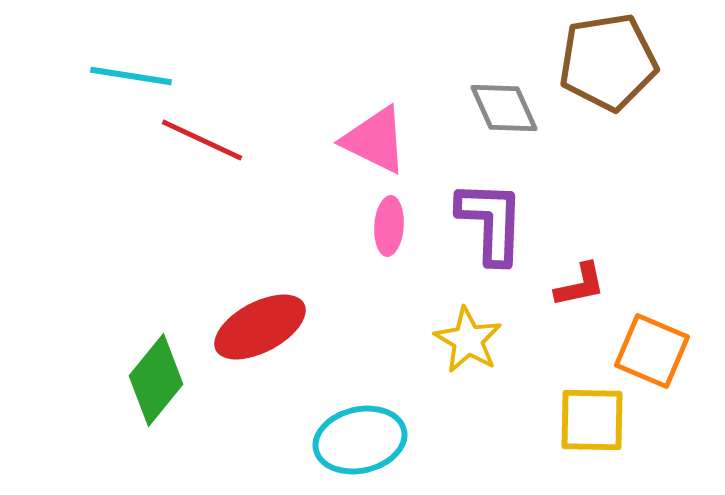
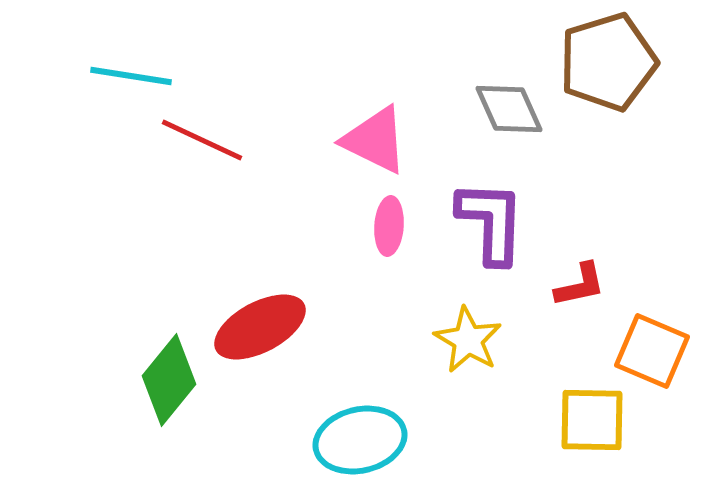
brown pentagon: rotated 8 degrees counterclockwise
gray diamond: moved 5 px right, 1 px down
green diamond: moved 13 px right
